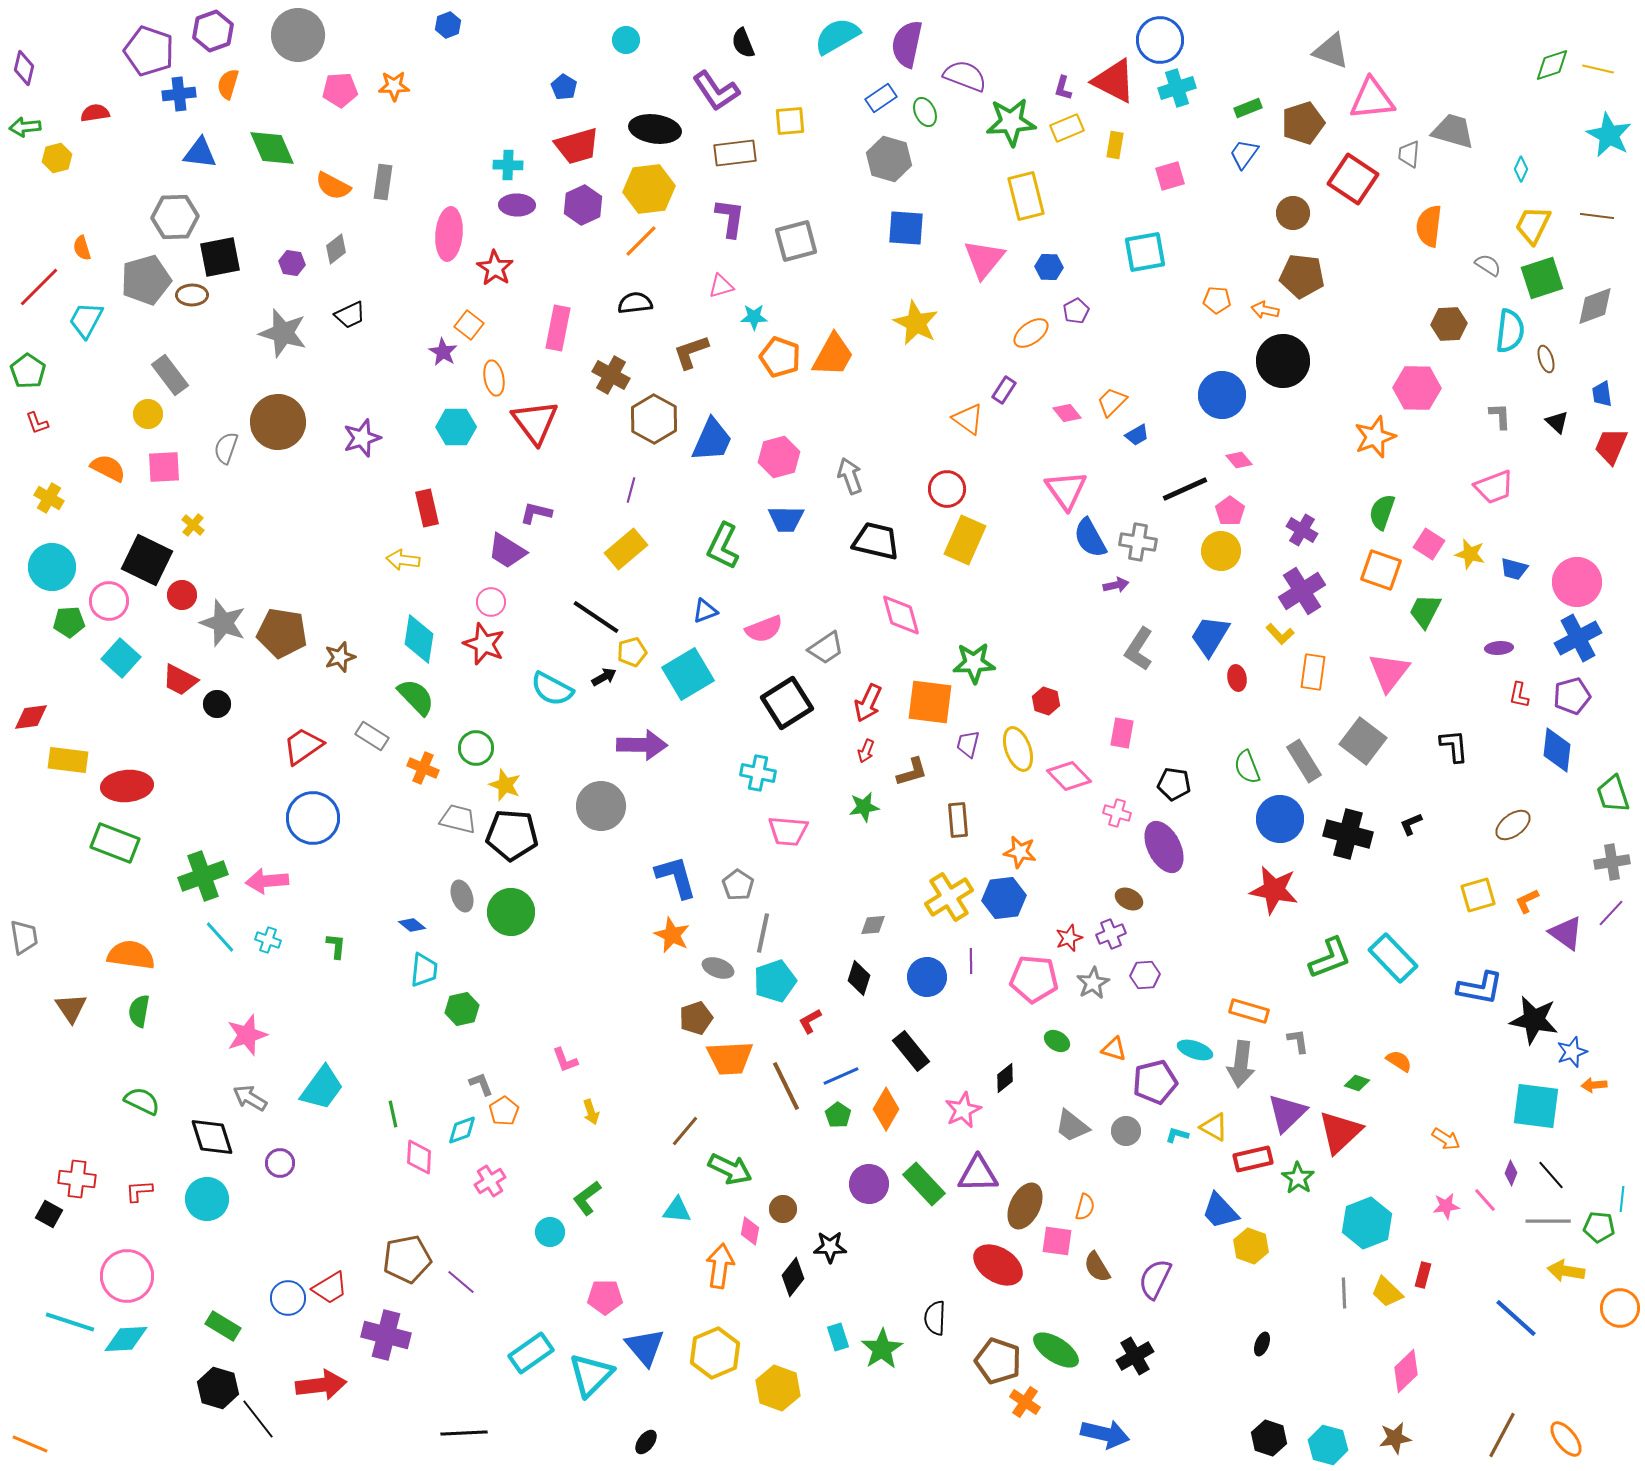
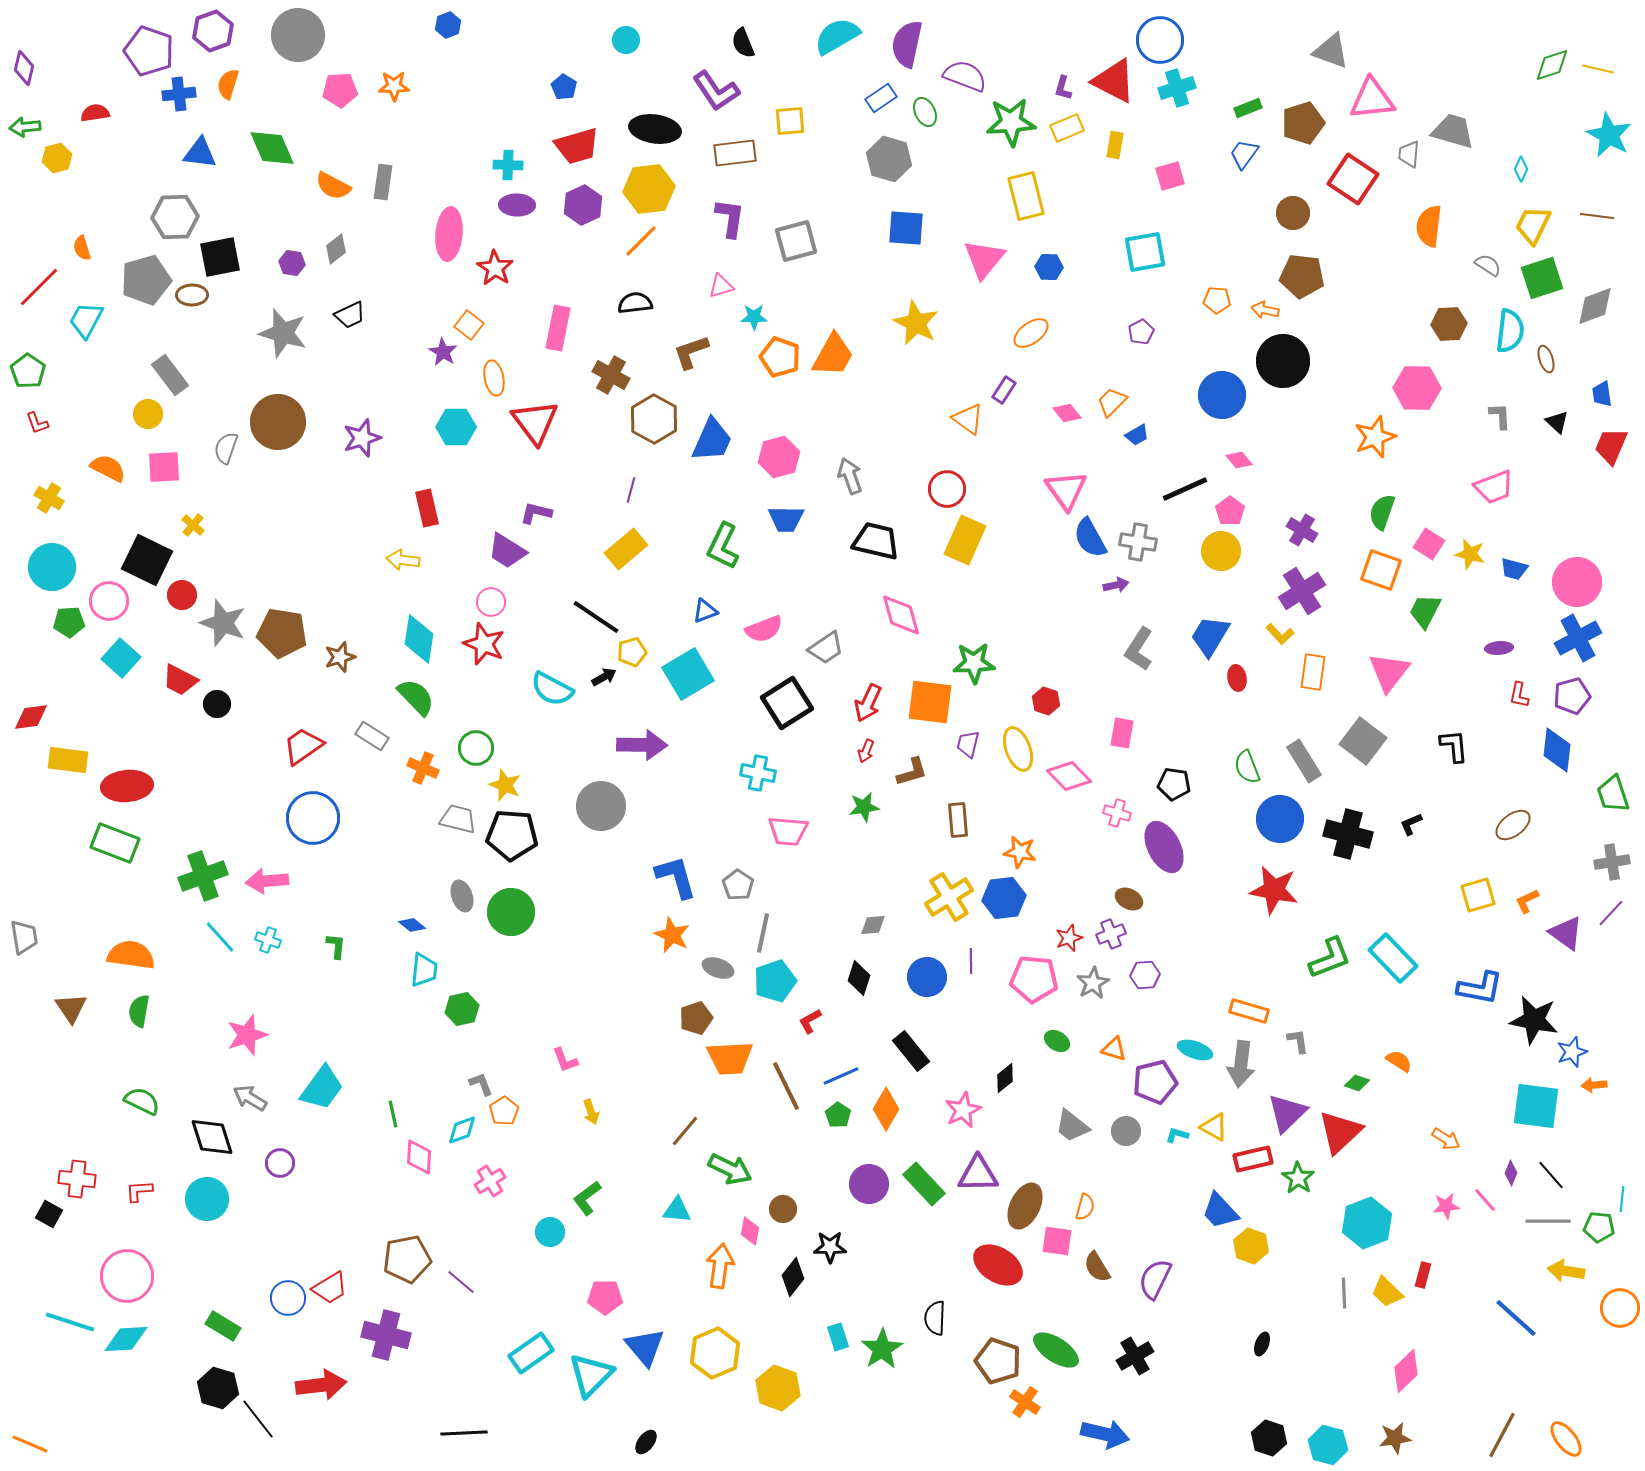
purple pentagon at (1076, 311): moved 65 px right, 21 px down
